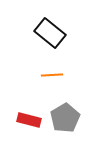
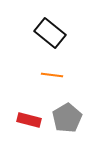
orange line: rotated 10 degrees clockwise
gray pentagon: moved 2 px right
